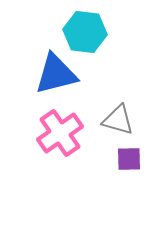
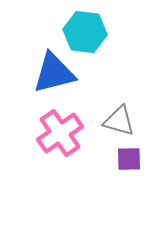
blue triangle: moved 2 px left, 1 px up
gray triangle: moved 1 px right, 1 px down
